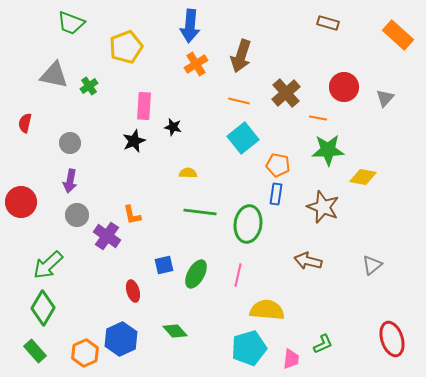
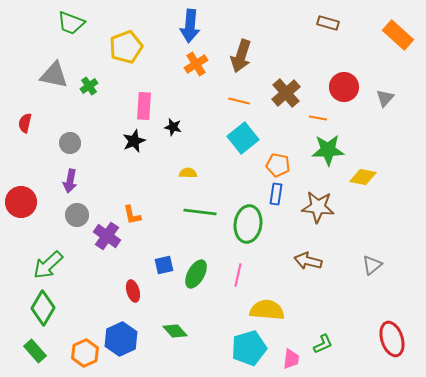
brown star at (323, 207): moved 5 px left; rotated 16 degrees counterclockwise
